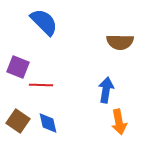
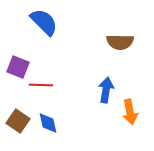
orange arrow: moved 11 px right, 10 px up
